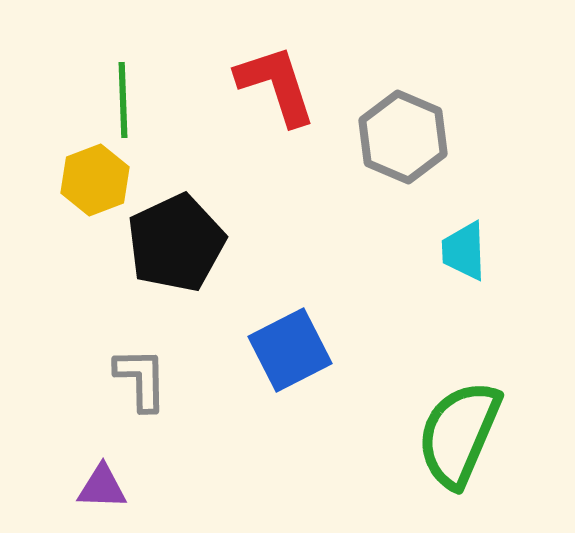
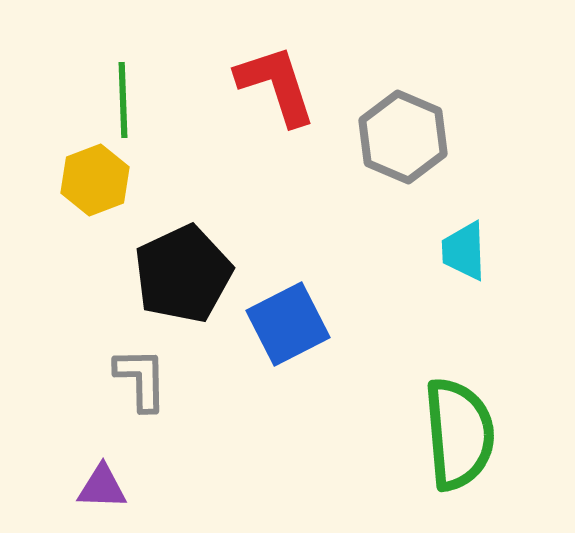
black pentagon: moved 7 px right, 31 px down
blue square: moved 2 px left, 26 px up
green semicircle: rotated 152 degrees clockwise
